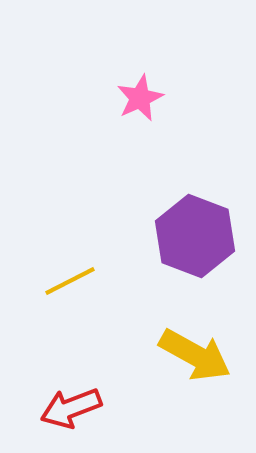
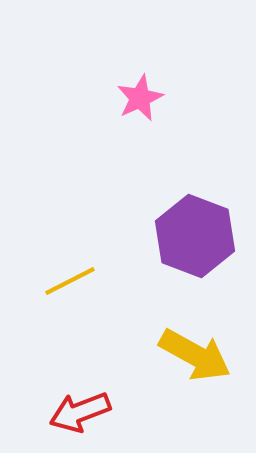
red arrow: moved 9 px right, 4 px down
